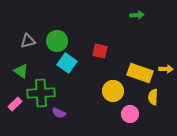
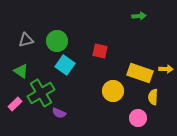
green arrow: moved 2 px right, 1 px down
gray triangle: moved 2 px left, 1 px up
cyan square: moved 2 px left, 2 px down
green cross: rotated 28 degrees counterclockwise
pink circle: moved 8 px right, 4 px down
